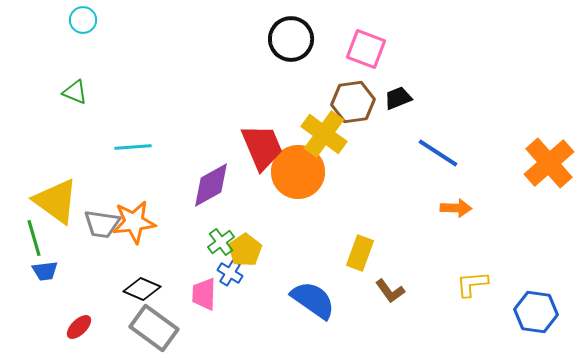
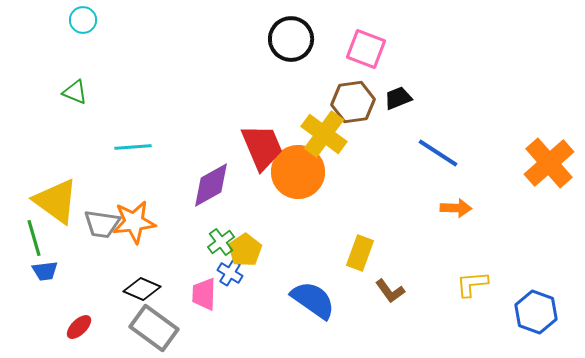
blue hexagon: rotated 12 degrees clockwise
